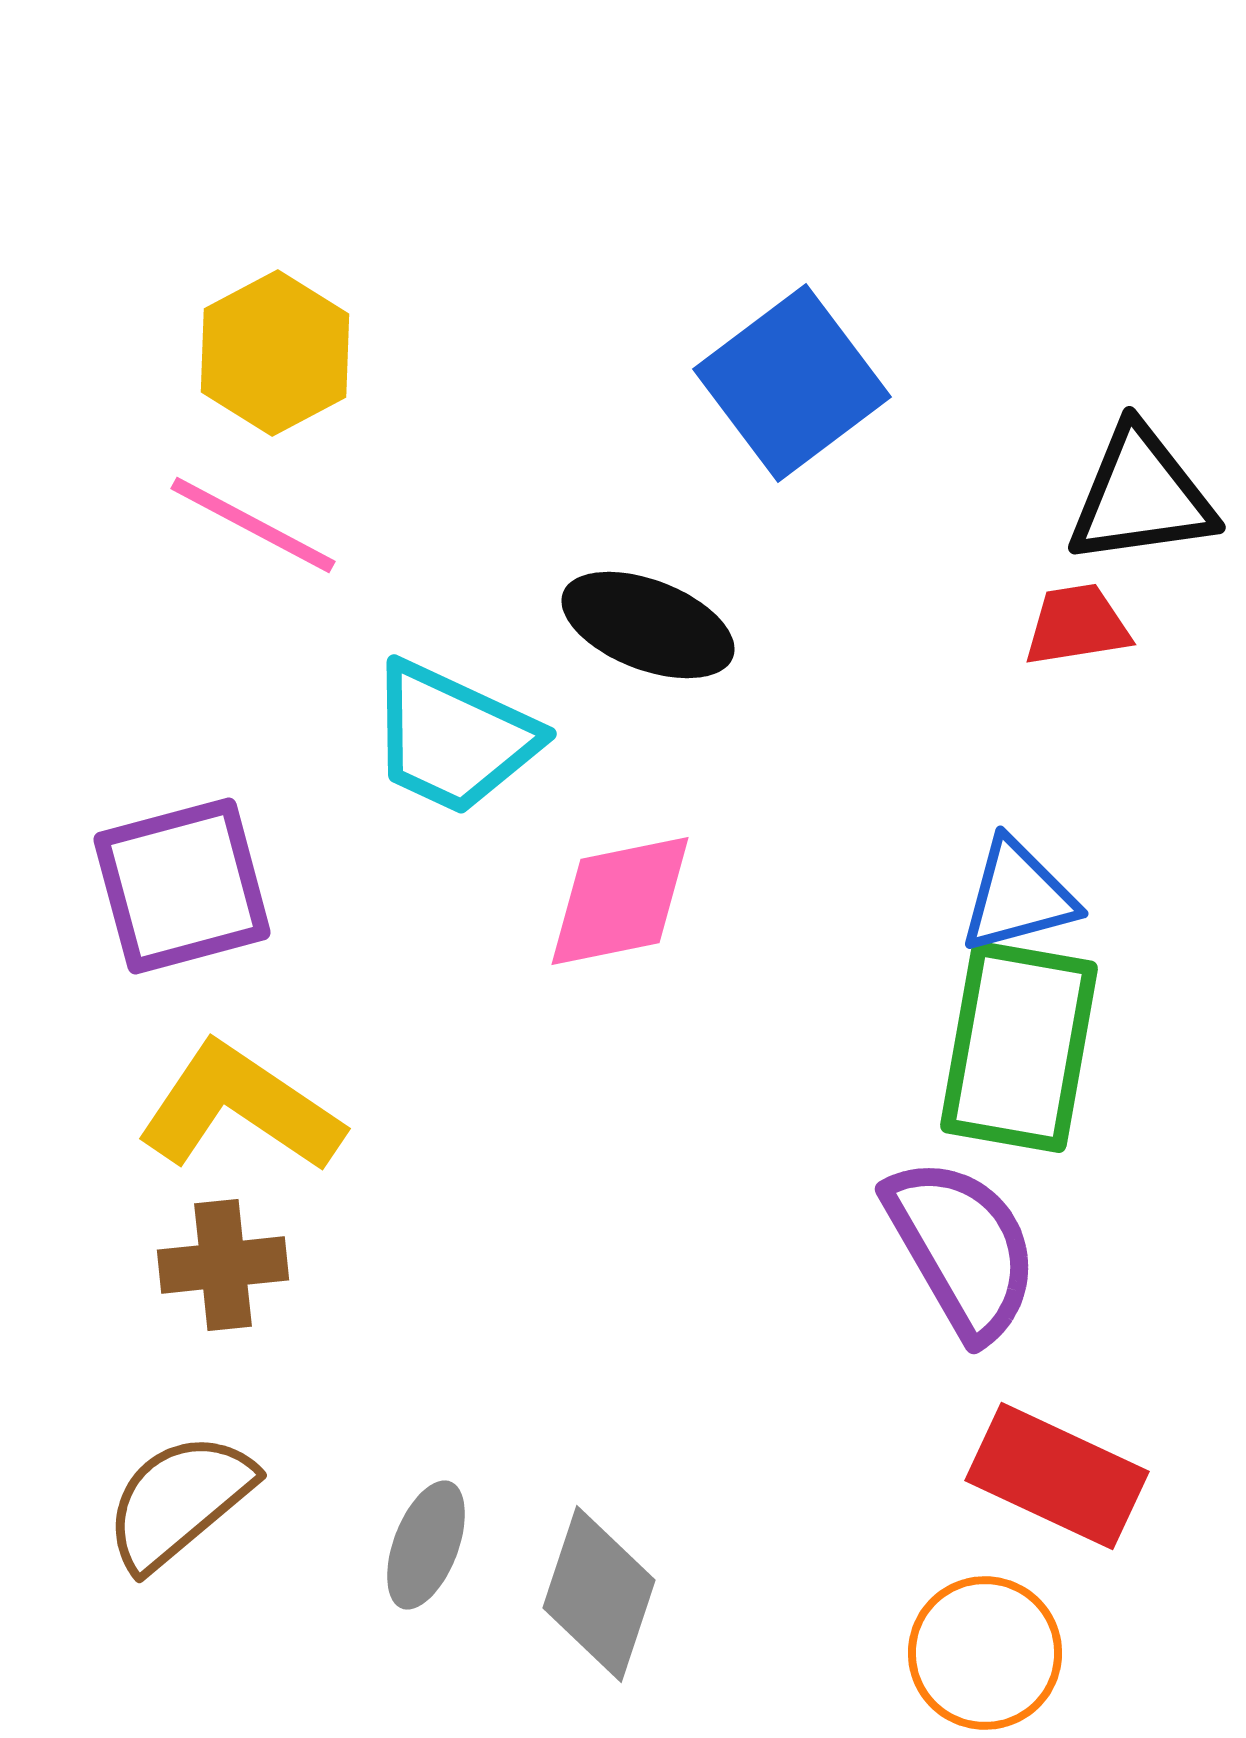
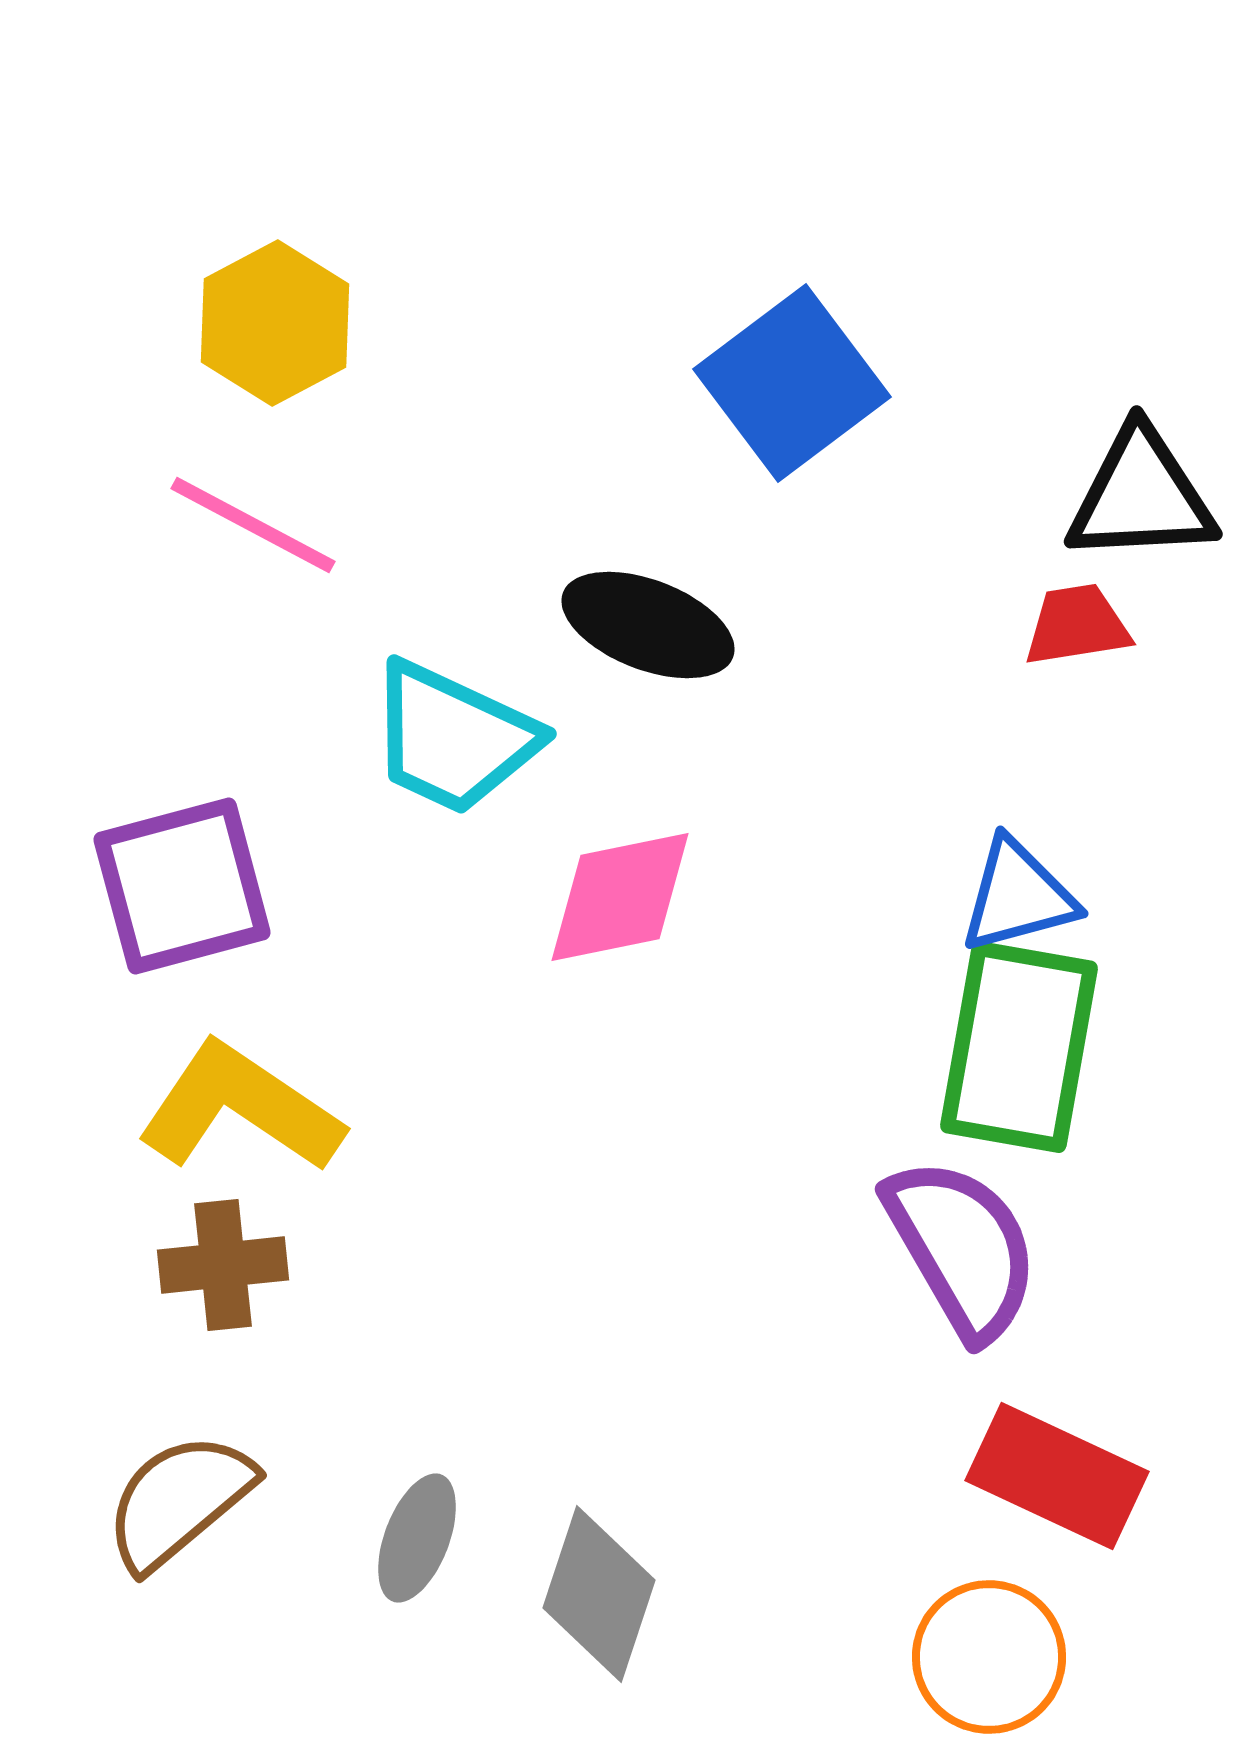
yellow hexagon: moved 30 px up
black triangle: rotated 5 degrees clockwise
pink diamond: moved 4 px up
gray ellipse: moved 9 px left, 7 px up
orange circle: moved 4 px right, 4 px down
